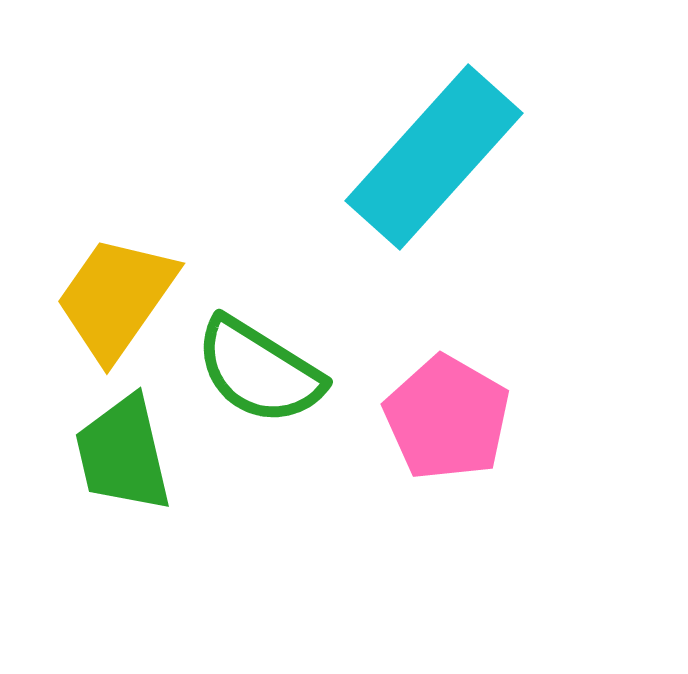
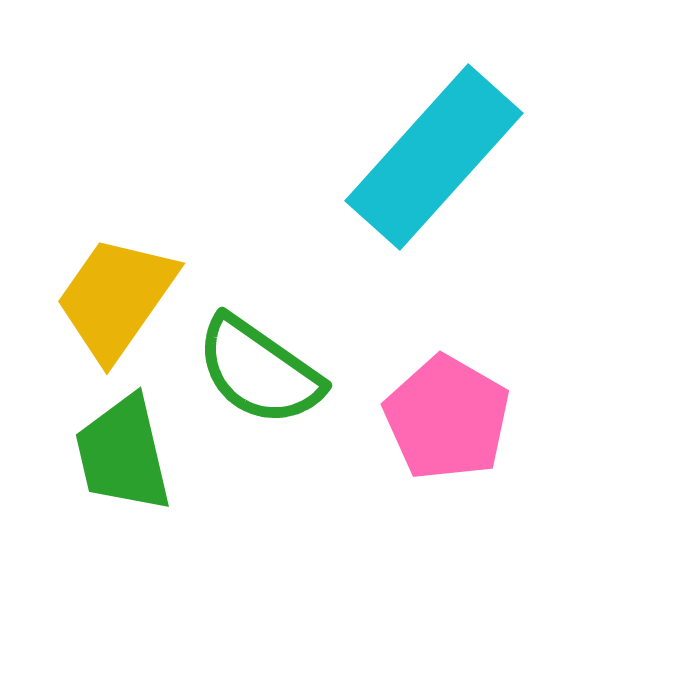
green semicircle: rotated 3 degrees clockwise
